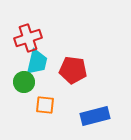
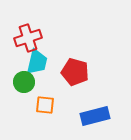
red pentagon: moved 2 px right, 2 px down; rotated 8 degrees clockwise
